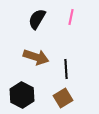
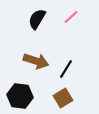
pink line: rotated 35 degrees clockwise
brown arrow: moved 4 px down
black line: rotated 36 degrees clockwise
black hexagon: moved 2 px left, 1 px down; rotated 20 degrees counterclockwise
